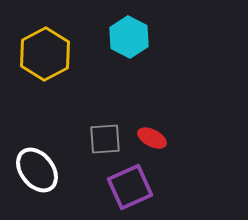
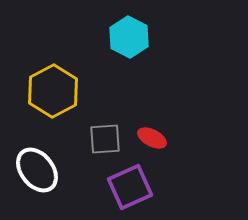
yellow hexagon: moved 8 px right, 37 px down
